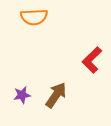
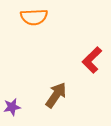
purple star: moved 10 px left, 12 px down
